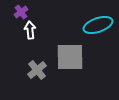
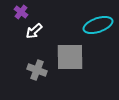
purple cross: rotated 16 degrees counterclockwise
white arrow: moved 4 px right, 1 px down; rotated 126 degrees counterclockwise
gray cross: rotated 30 degrees counterclockwise
